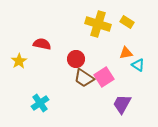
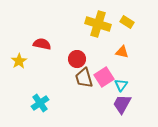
orange triangle: moved 4 px left, 1 px up; rotated 24 degrees clockwise
red circle: moved 1 px right
cyan triangle: moved 17 px left, 20 px down; rotated 32 degrees clockwise
brown trapezoid: rotated 40 degrees clockwise
